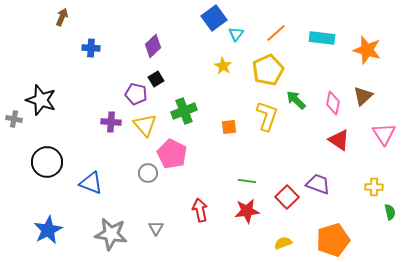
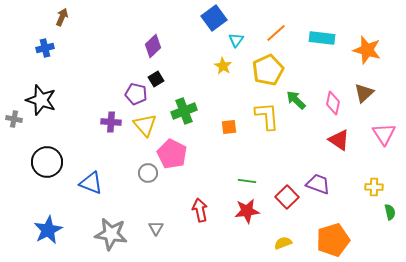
cyan triangle: moved 6 px down
blue cross: moved 46 px left; rotated 18 degrees counterclockwise
brown triangle: moved 1 px right, 3 px up
yellow L-shape: rotated 24 degrees counterclockwise
